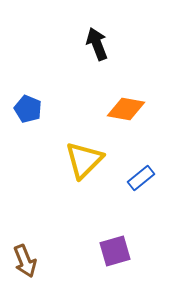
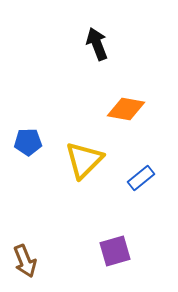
blue pentagon: moved 33 px down; rotated 24 degrees counterclockwise
